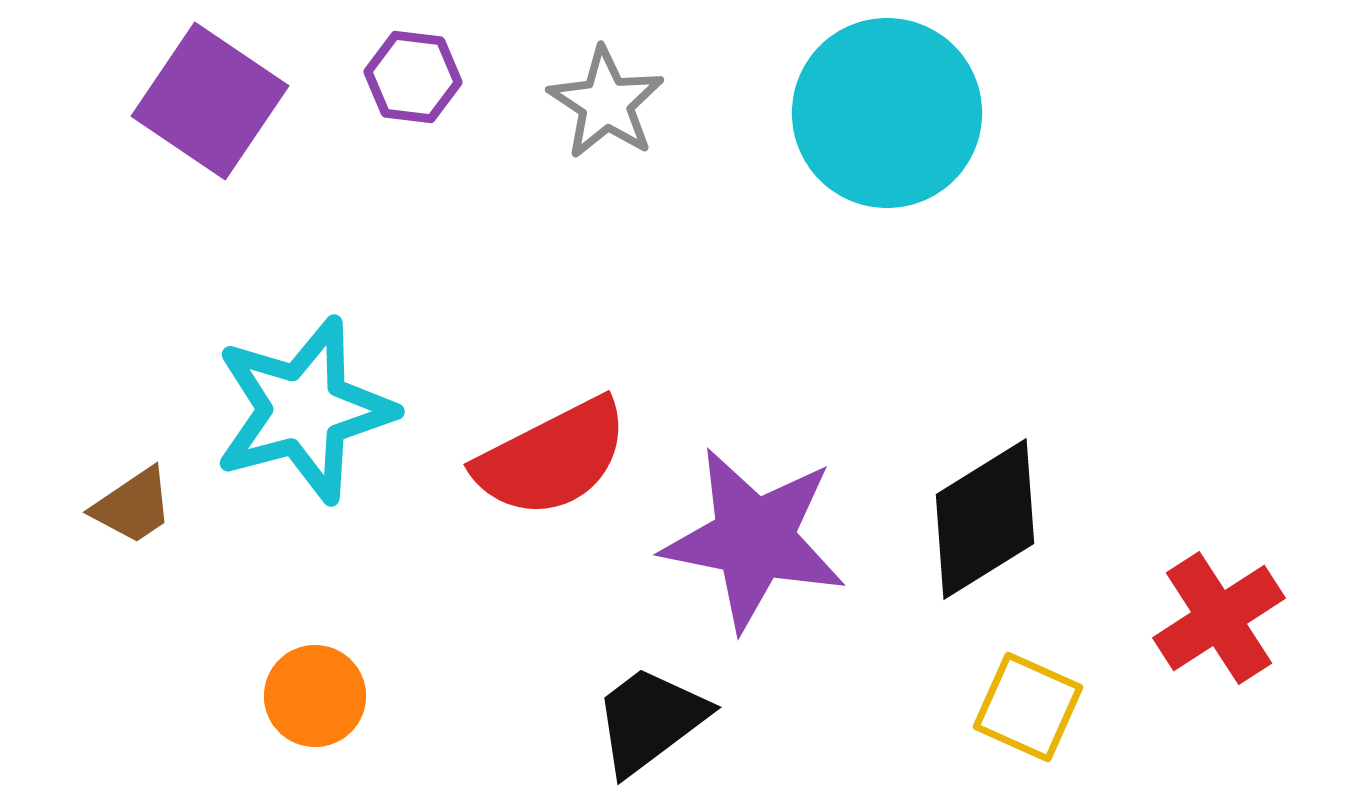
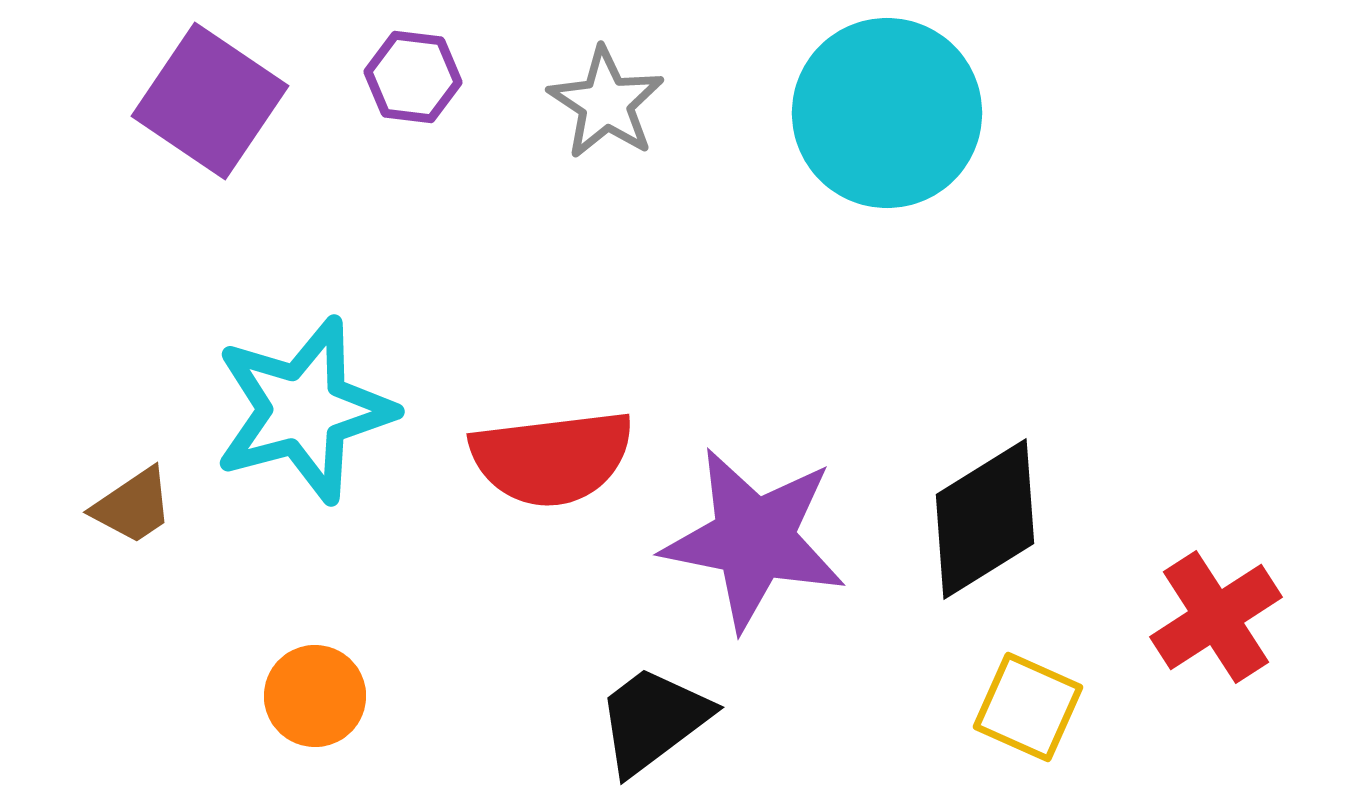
red semicircle: rotated 20 degrees clockwise
red cross: moved 3 px left, 1 px up
black trapezoid: moved 3 px right
